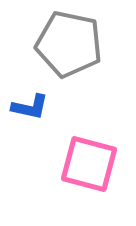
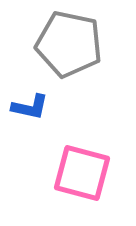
pink square: moved 7 px left, 9 px down
